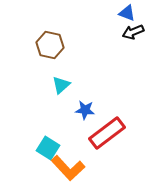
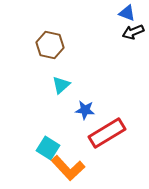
red rectangle: rotated 6 degrees clockwise
